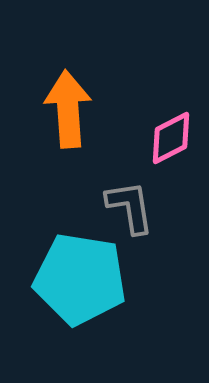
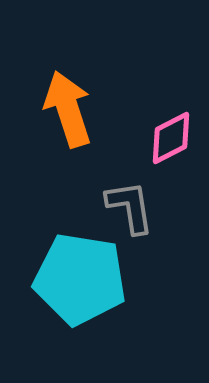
orange arrow: rotated 14 degrees counterclockwise
